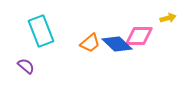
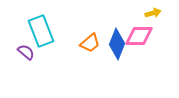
yellow arrow: moved 15 px left, 5 px up
blue diamond: rotated 68 degrees clockwise
purple semicircle: moved 14 px up
